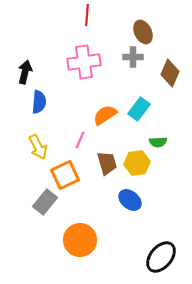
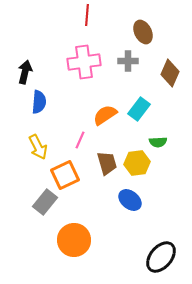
gray cross: moved 5 px left, 4 px down
orange circle: moved 6 px left
